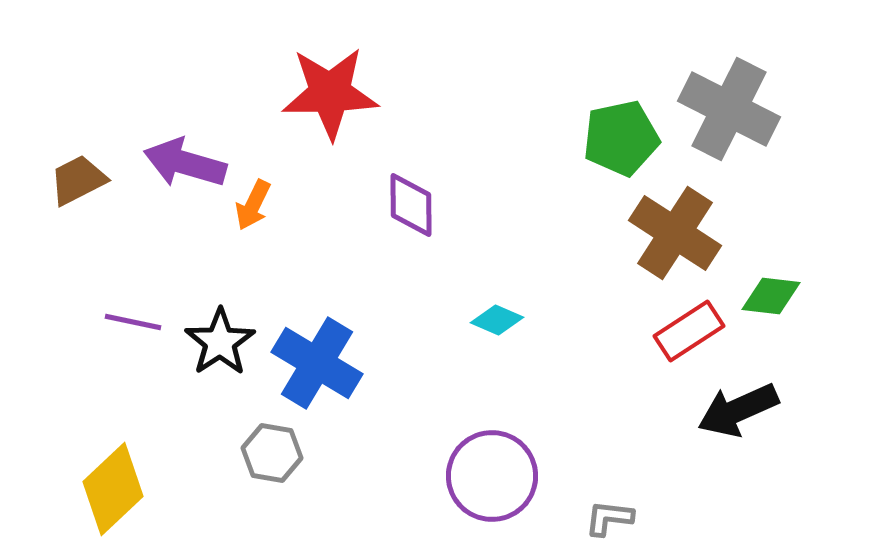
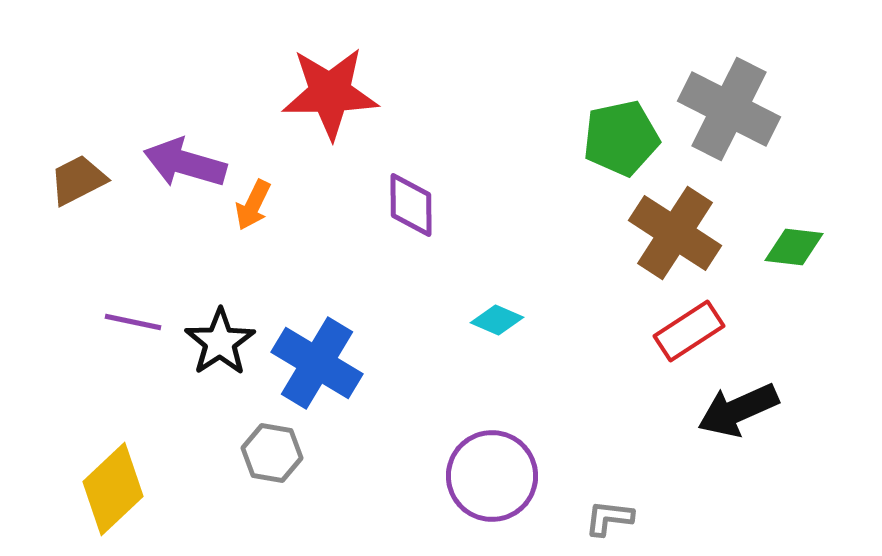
green diamond: moved 23 px right, 49 px up
